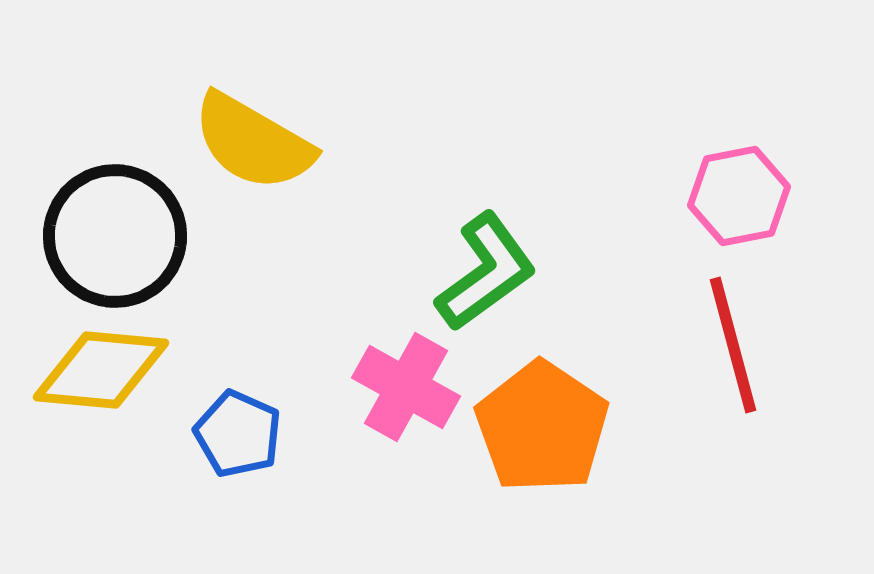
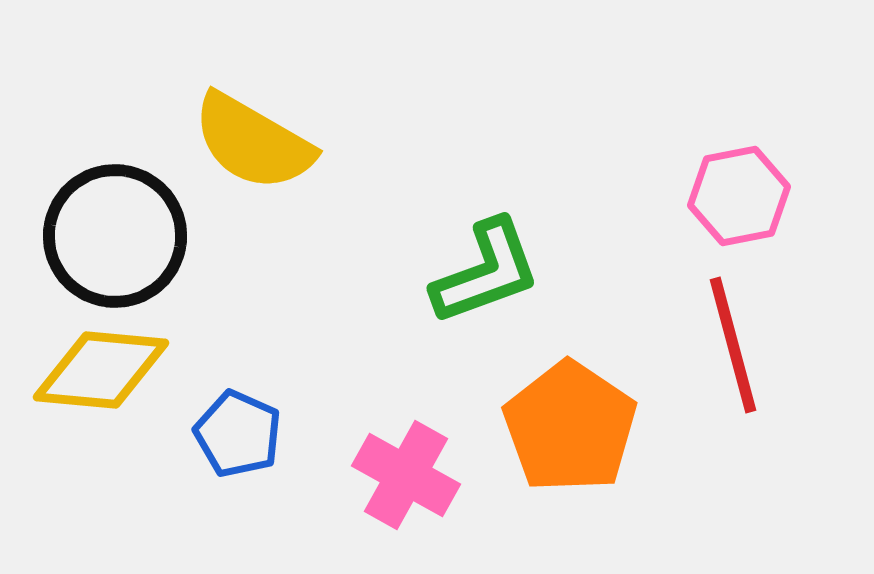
green L-shape: rotated 16 degrees clockwise
pink cross: moved 88 px down
orange pentagon: moved 28 px right
